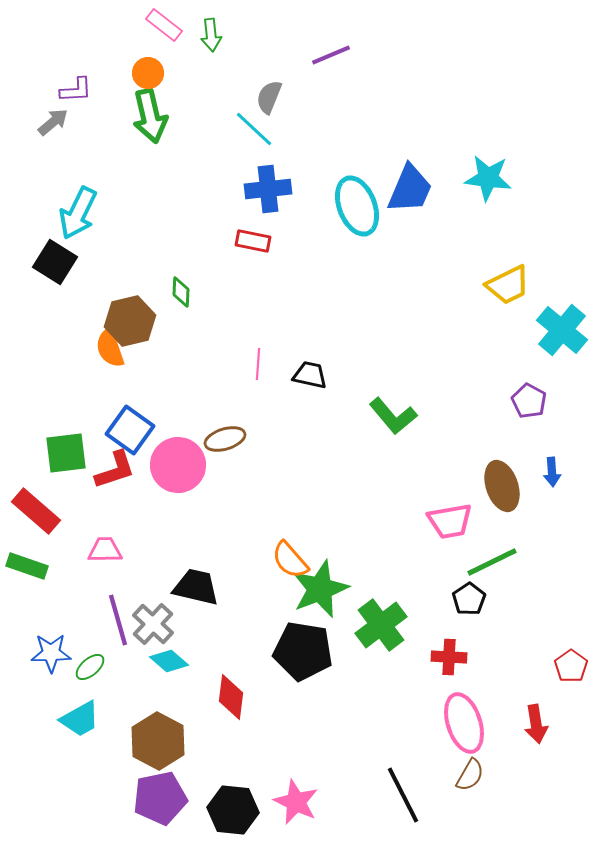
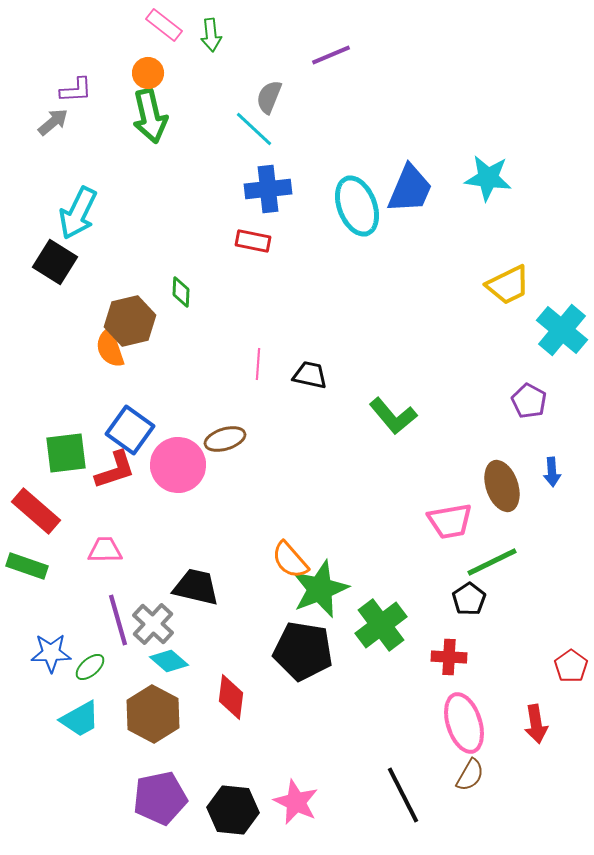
brown hexagon at (158, 741): moved 5 px left, 27 px up
